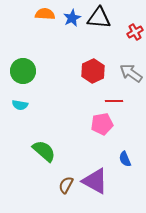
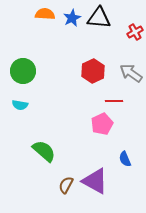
pink pentagon: rotated 15 degrees counterclockwise
